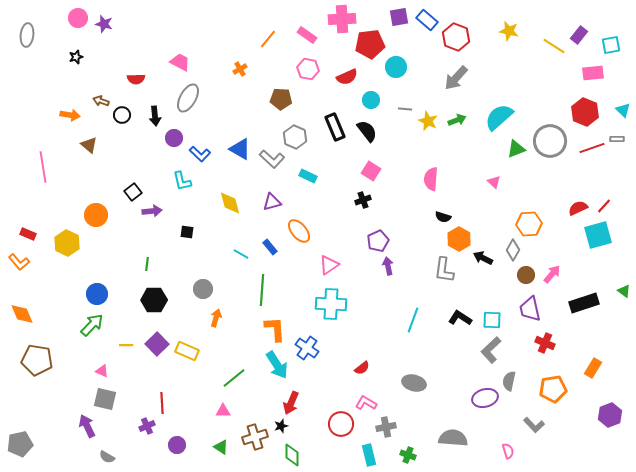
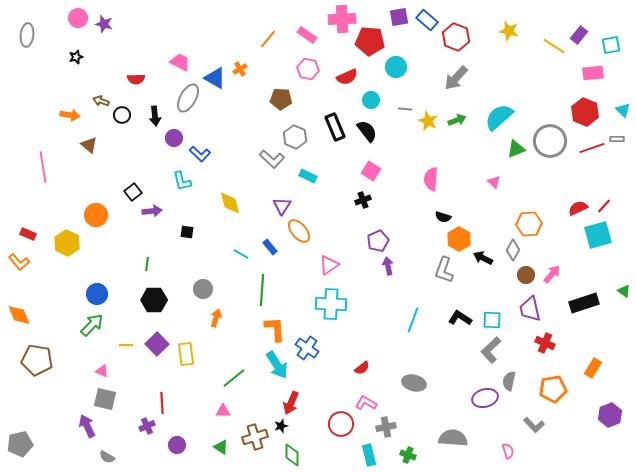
red pentagon at (370, 44): moved 3 px up; rotated 12 degrees clockwise
blue triangle at (240, 149): moved 25 px left, 71 px up
purple triangle at (272, 202): moved 10 px right, 4 px down; rotated 42 degrees counterclockwise
gray L-shape at (444, 270): rotated 12 degrees clockwise
orange diamond at (22, 314): moved 3 px left, 1 px down
yellow rectangle at (187, 351): moved 1 px left, 3 px down; rotated 60 degrees clockwise
